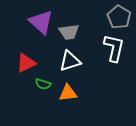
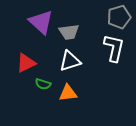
gray pentagon: rotated 25 degrees clockwise
